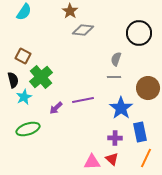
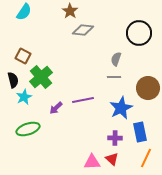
blue star: rotated 10 degrees clockwise
